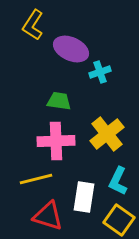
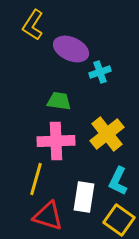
yellow line: rotated 60 degrees counterclockwise
